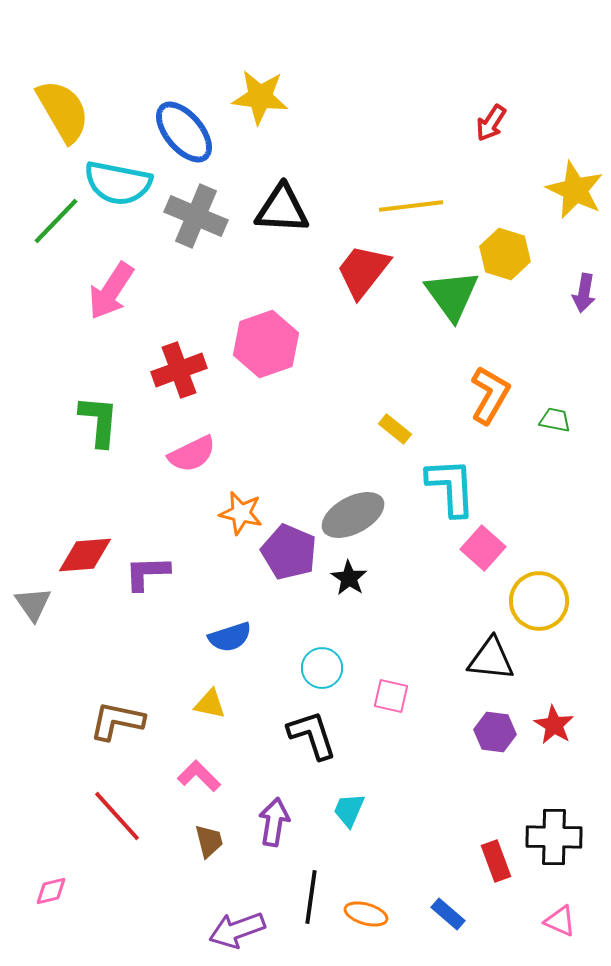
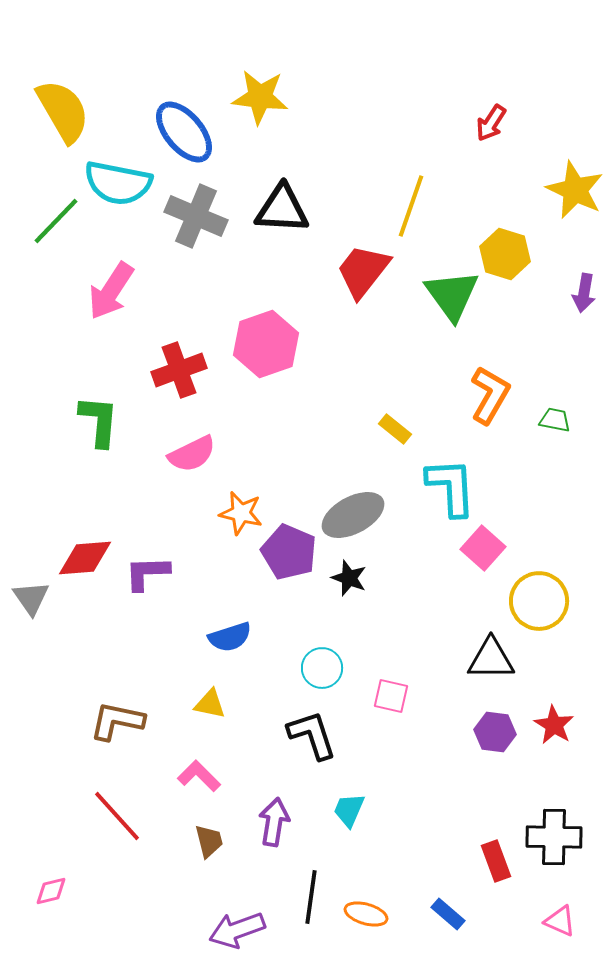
yellow line at (411, 206): rotated 64 degrees counterclockwise
red diamond at (85, 555): moved 3 px down
black star at (349, 578): rotated 12 degrees counterclockwise
gray triangle at (33, 604): moved 2 px left, 6 px up
black triangle at (491, 659): rotated 6 degrees counterclockwise
